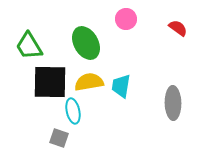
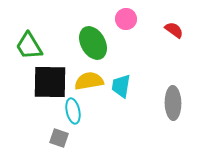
red semicircle: moved 4 px left, 2 px down
green ellipse: moved 7 px right
yellow semicircle: moved 1 px up
